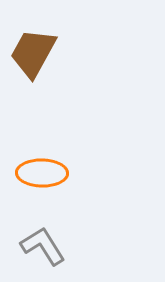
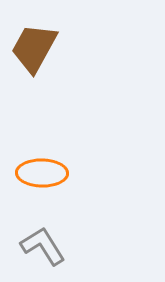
brown trapezoid: moved 1 px right, 5 px up
